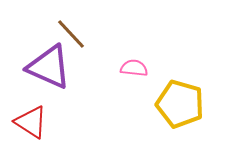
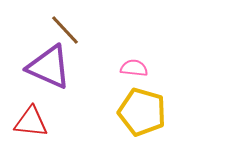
brown line: moved 6 px left, 4 px up
yellow pentagon: moved 38 px left, 8 px down
red triangle: rotated 27 degrees counterclockwise
